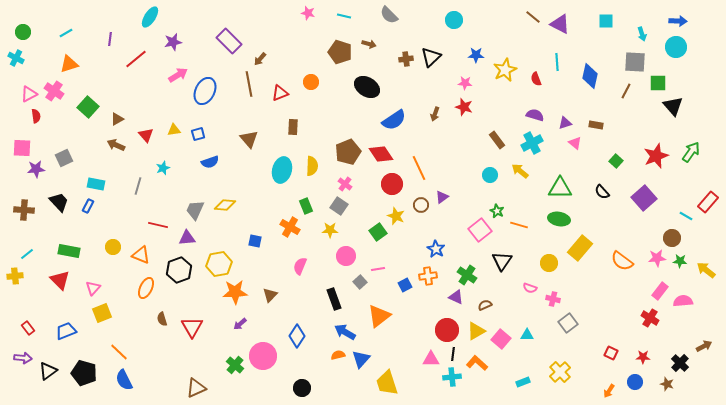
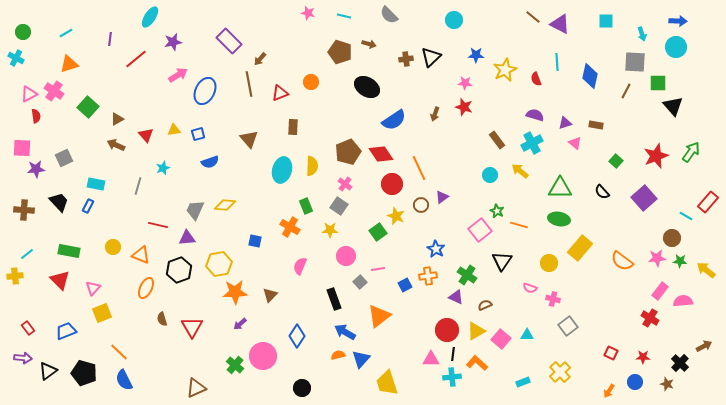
gray square at (568, 323): moved 3 px down
